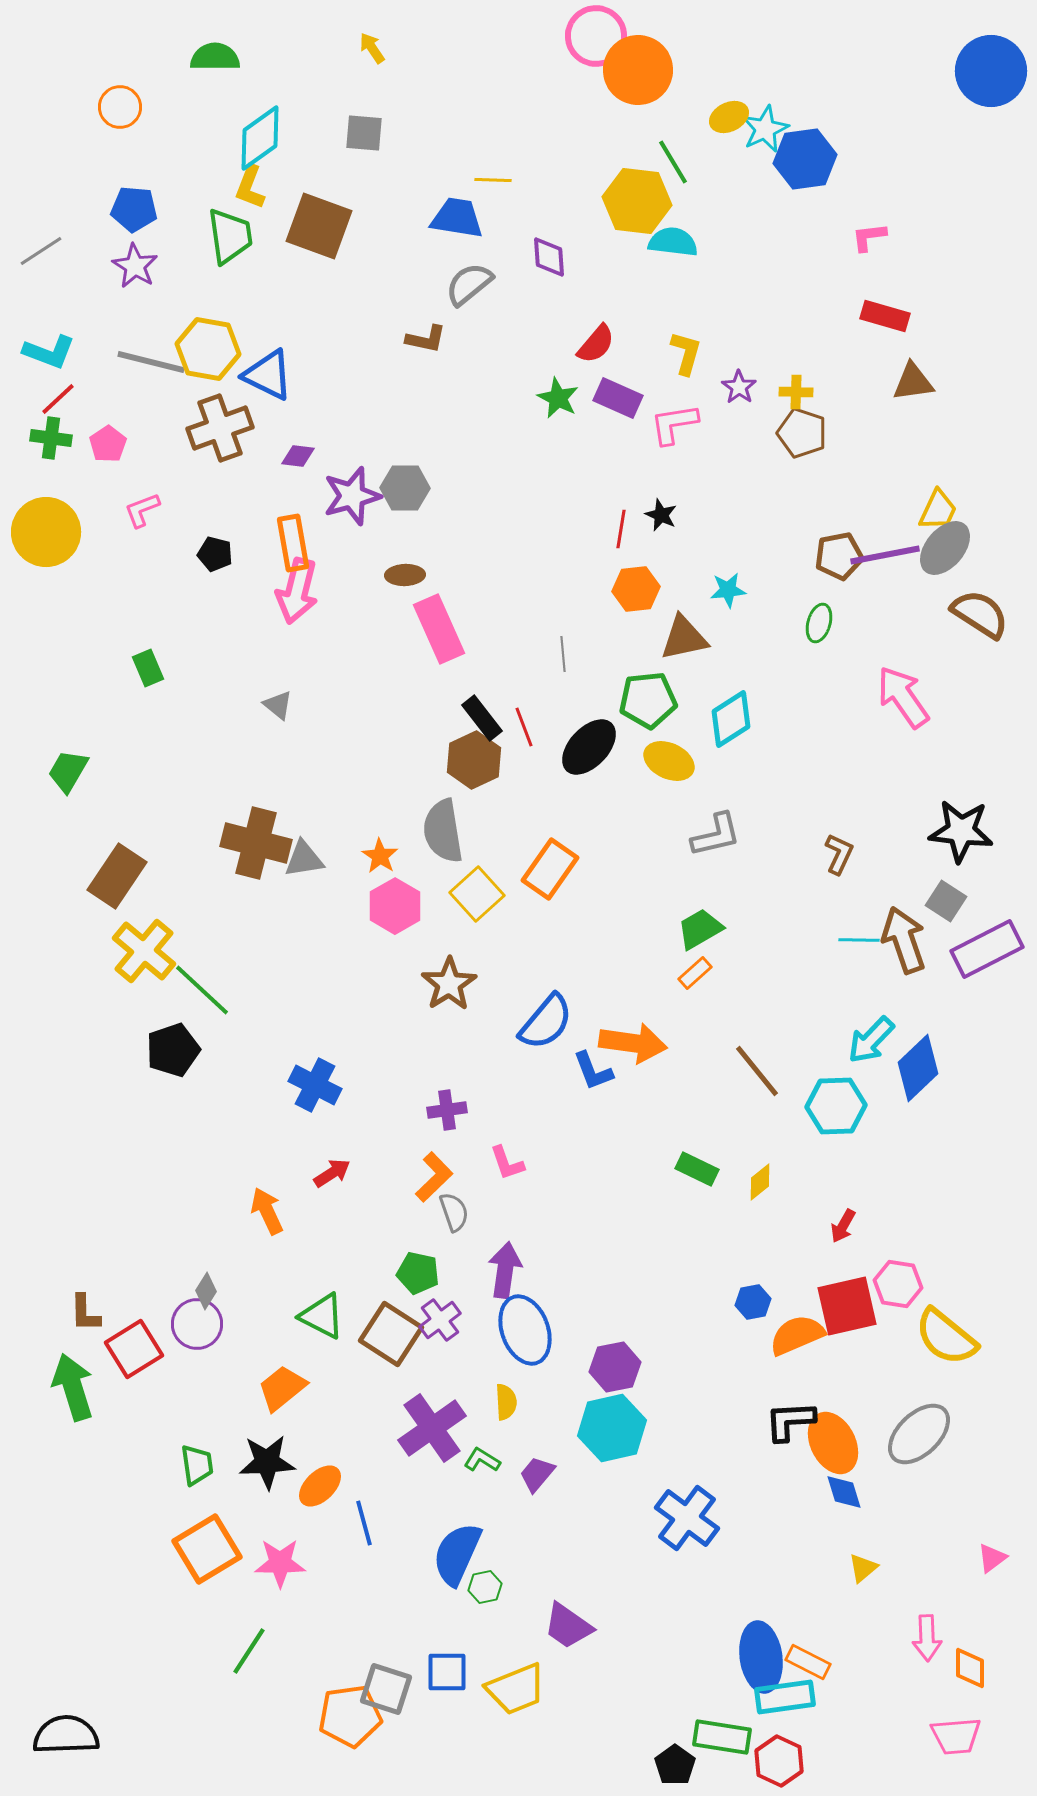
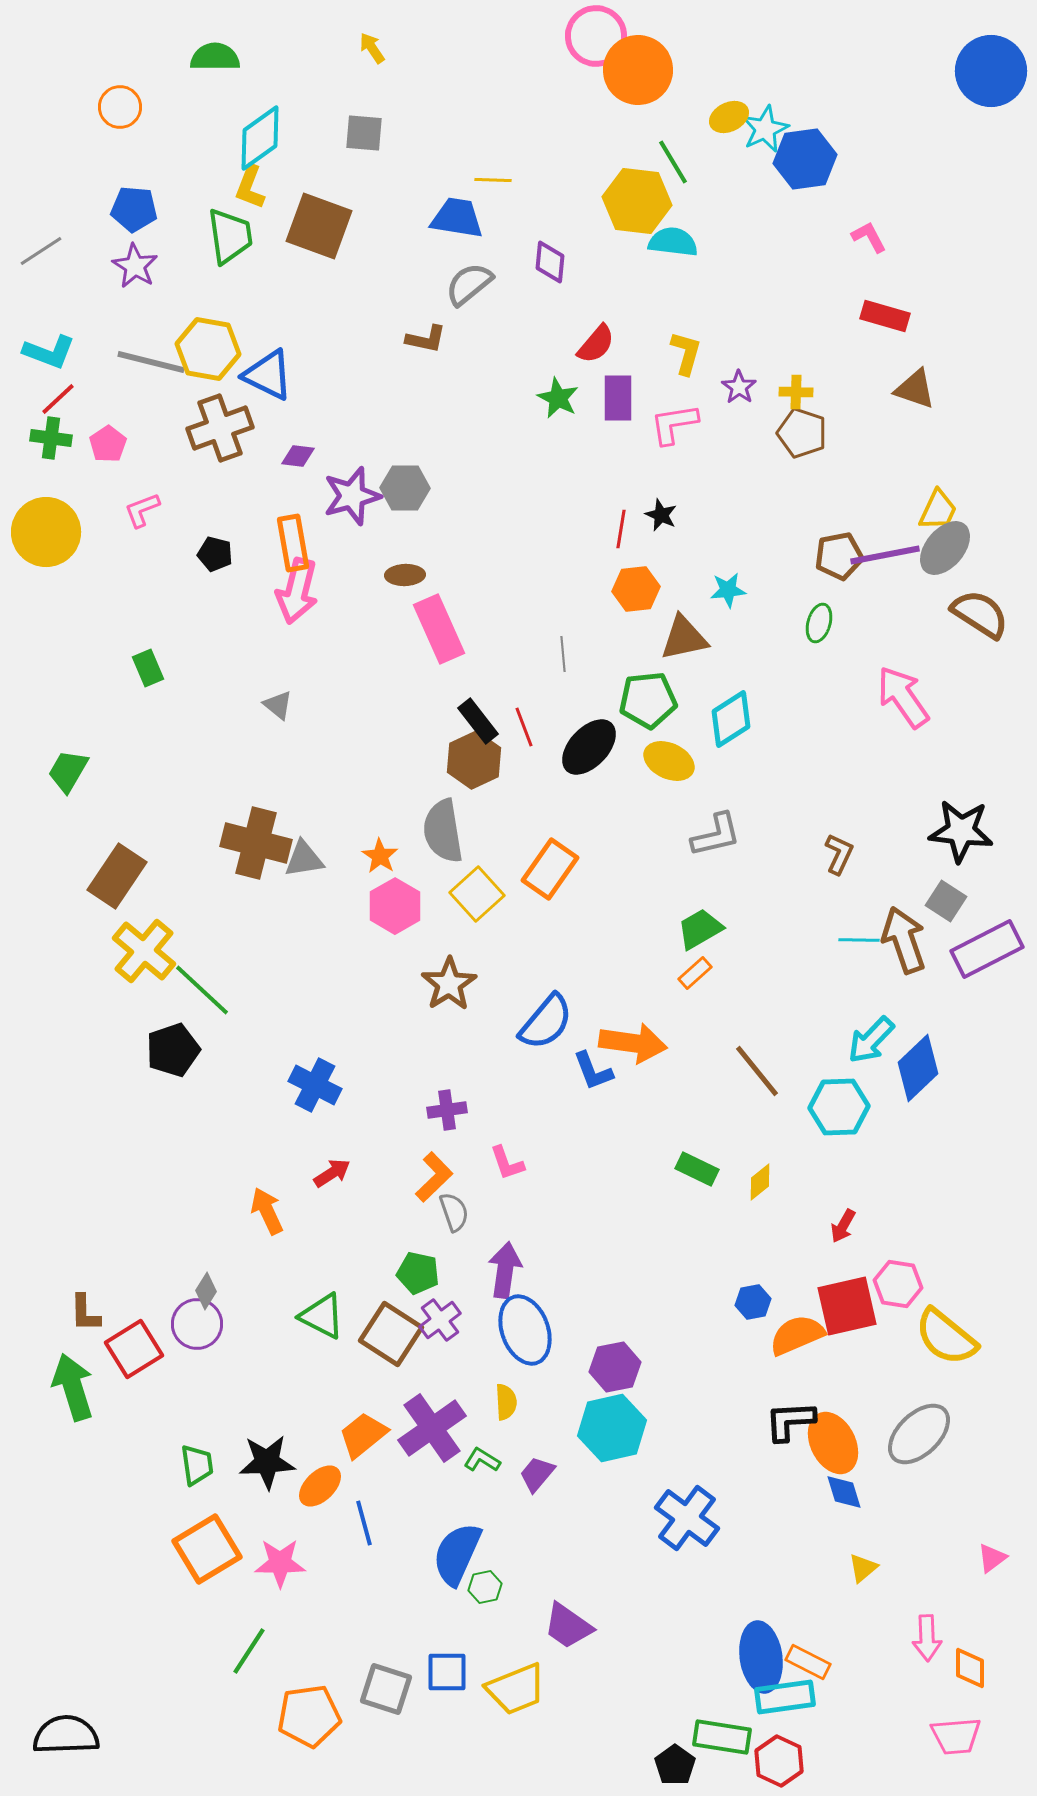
pink L-shape at (869, 237): rotated 69 degrees clockwise
purple diamond at (549, 257): moved 1 px right, 5 px down; rotated 9 degrees clockwise
brown triangle at (913, 382): moved 2 px right, 7 px down; rotated 27 degrees clockwise
purple rectangle at (618, 398): rotated 66 degrees clockwise
black rectangle at (482, 718): moved 4 px left, 3 px down
cyan hexagon at (836, 1106): moved 3 px right, 1 px down
orange trapezoid at (282, 1388): moved 81 px right, 47 px down
orange pentagon at (350, 1716): moved 41 px left
